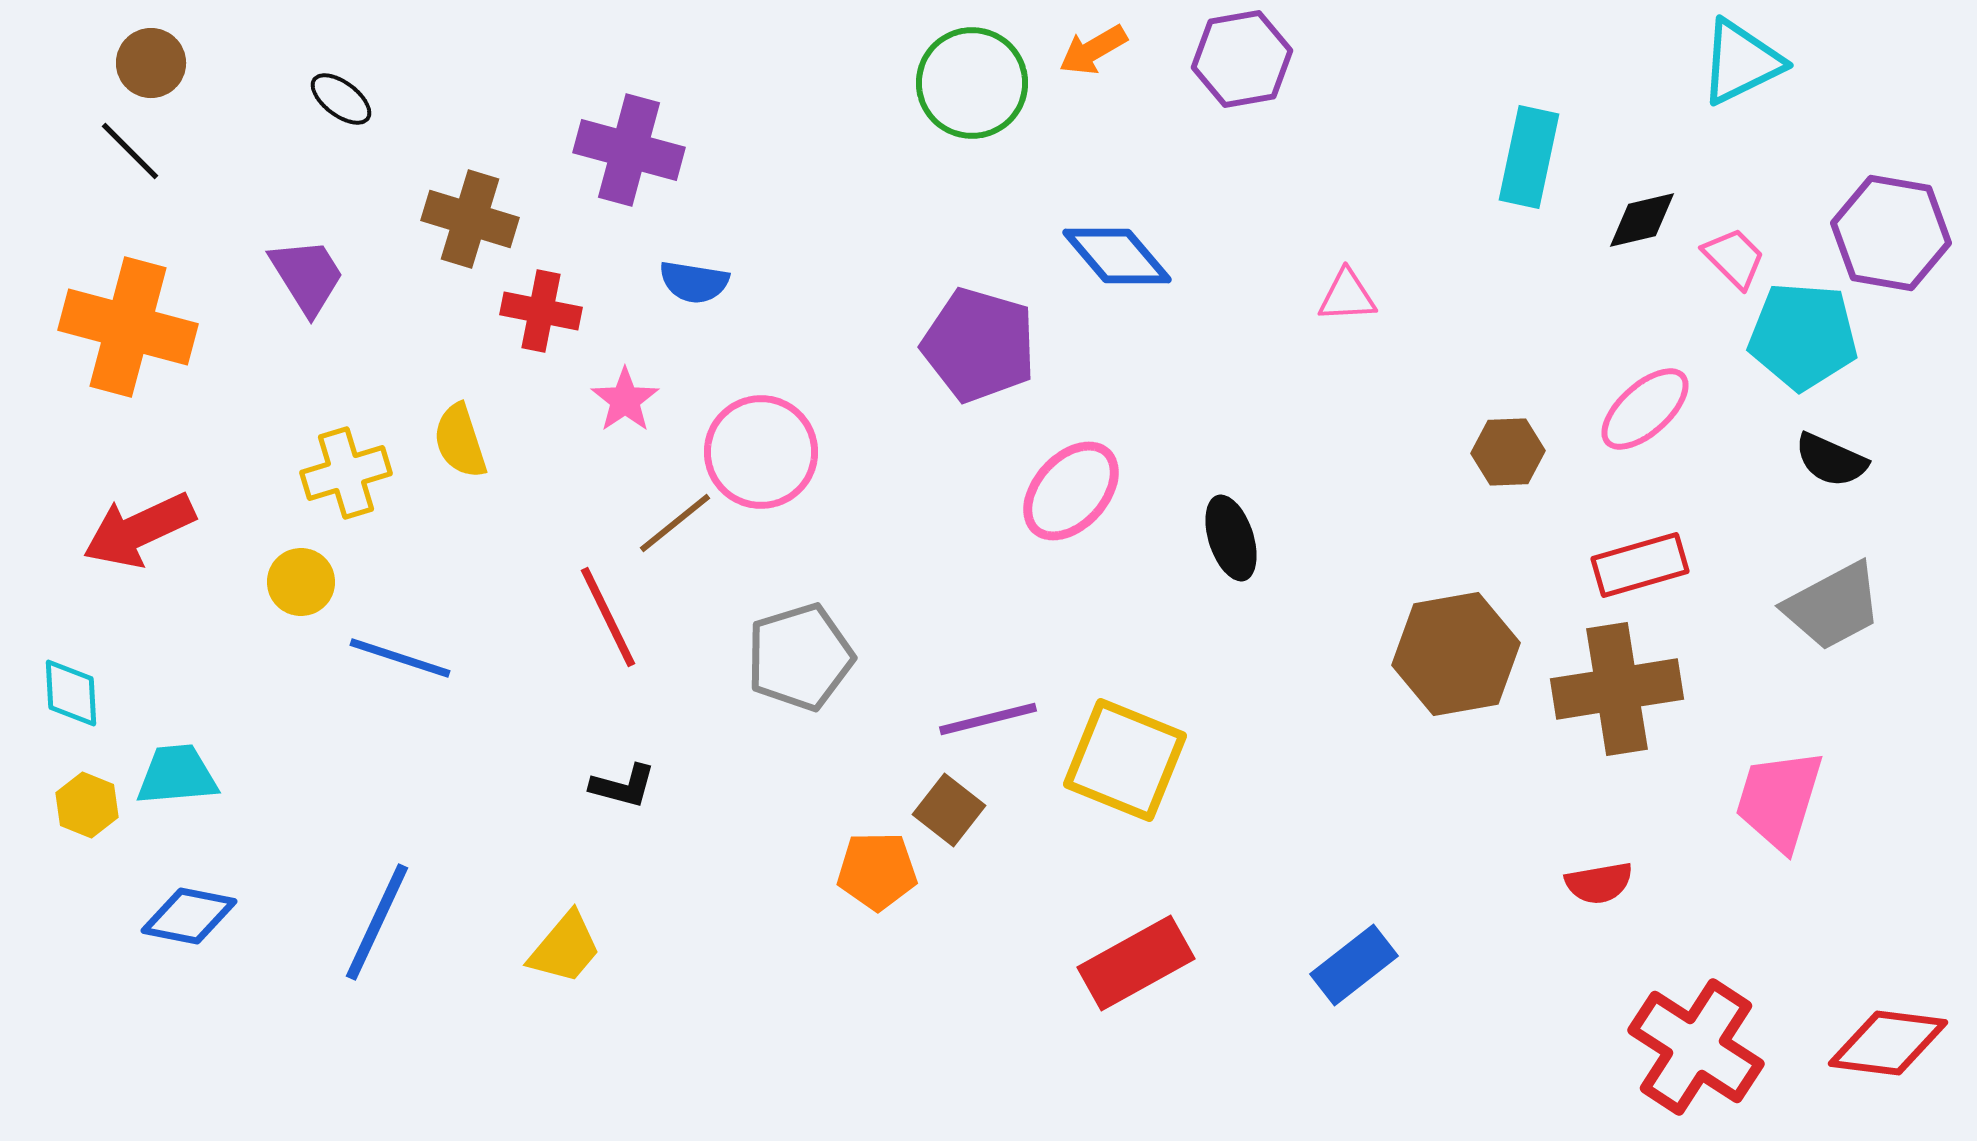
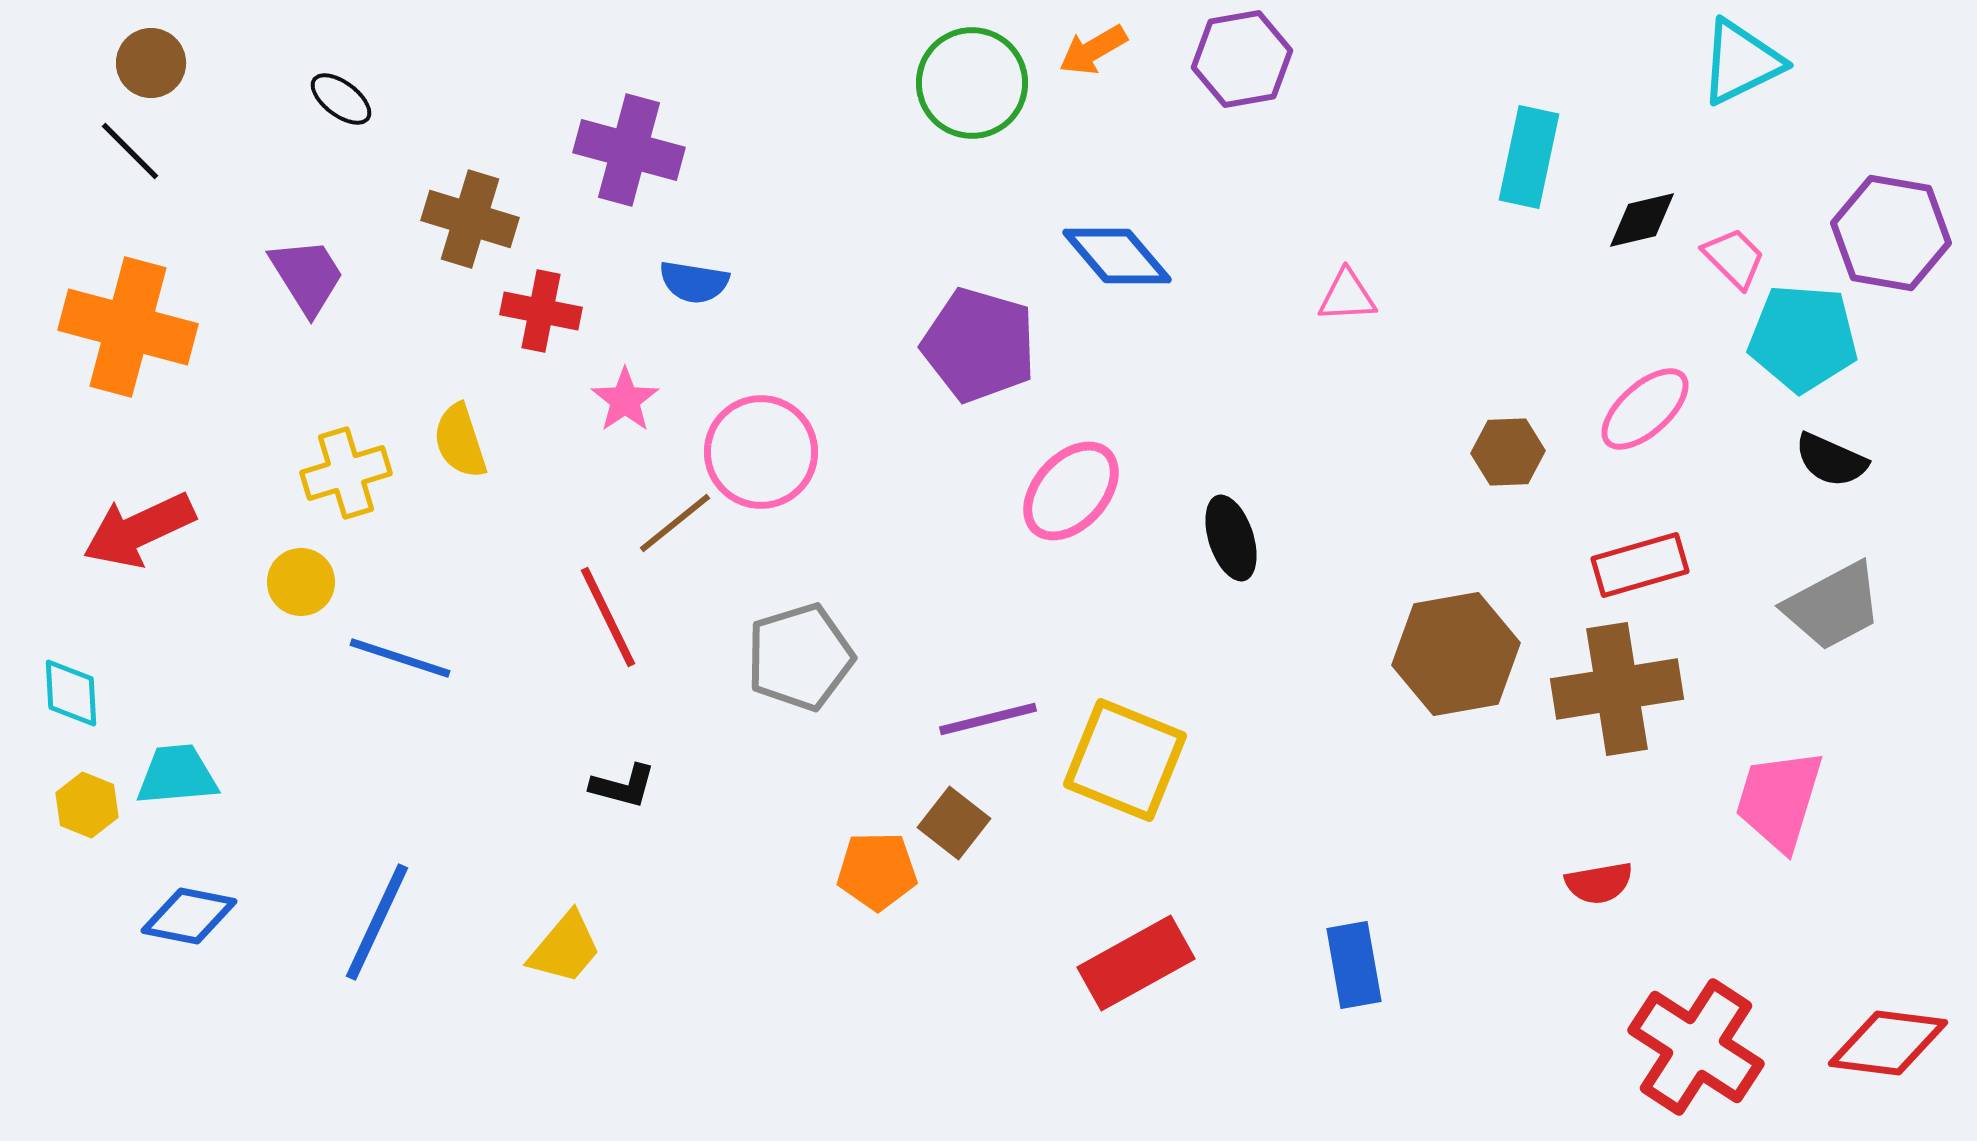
cyan pentagon at (1803, 336): moved 2 px down
brown square at (949, 810): moved 5 px right, 13 px down
blue rectangle at (1354, 965): rotated 62 degrees counterclockwise
